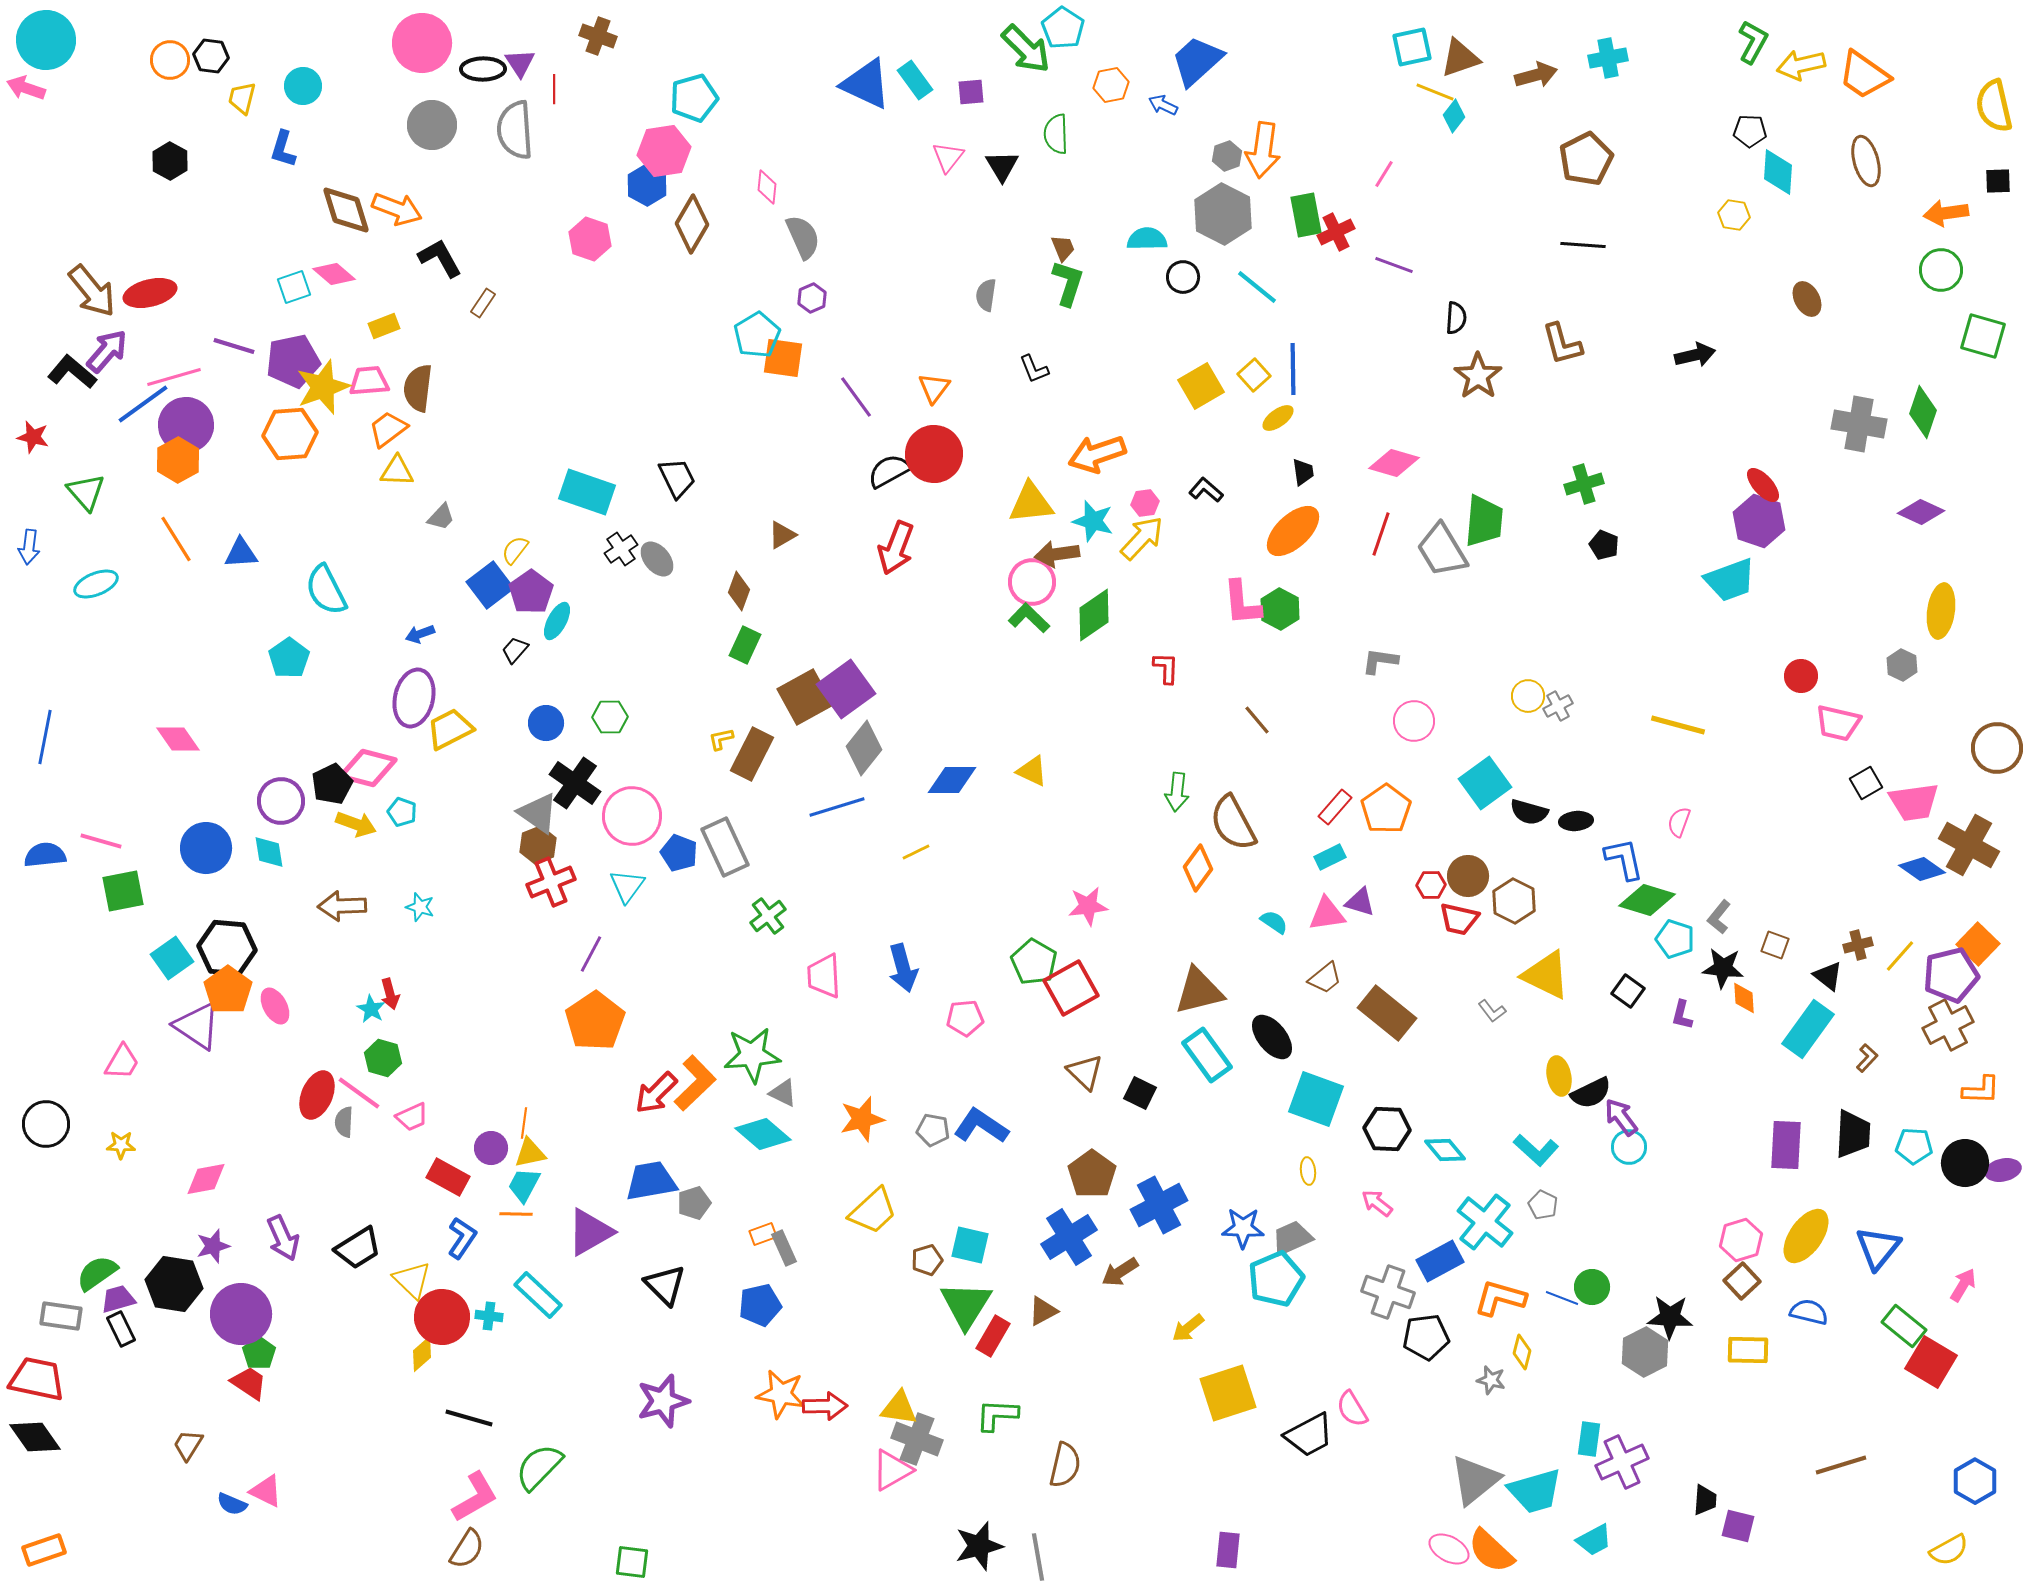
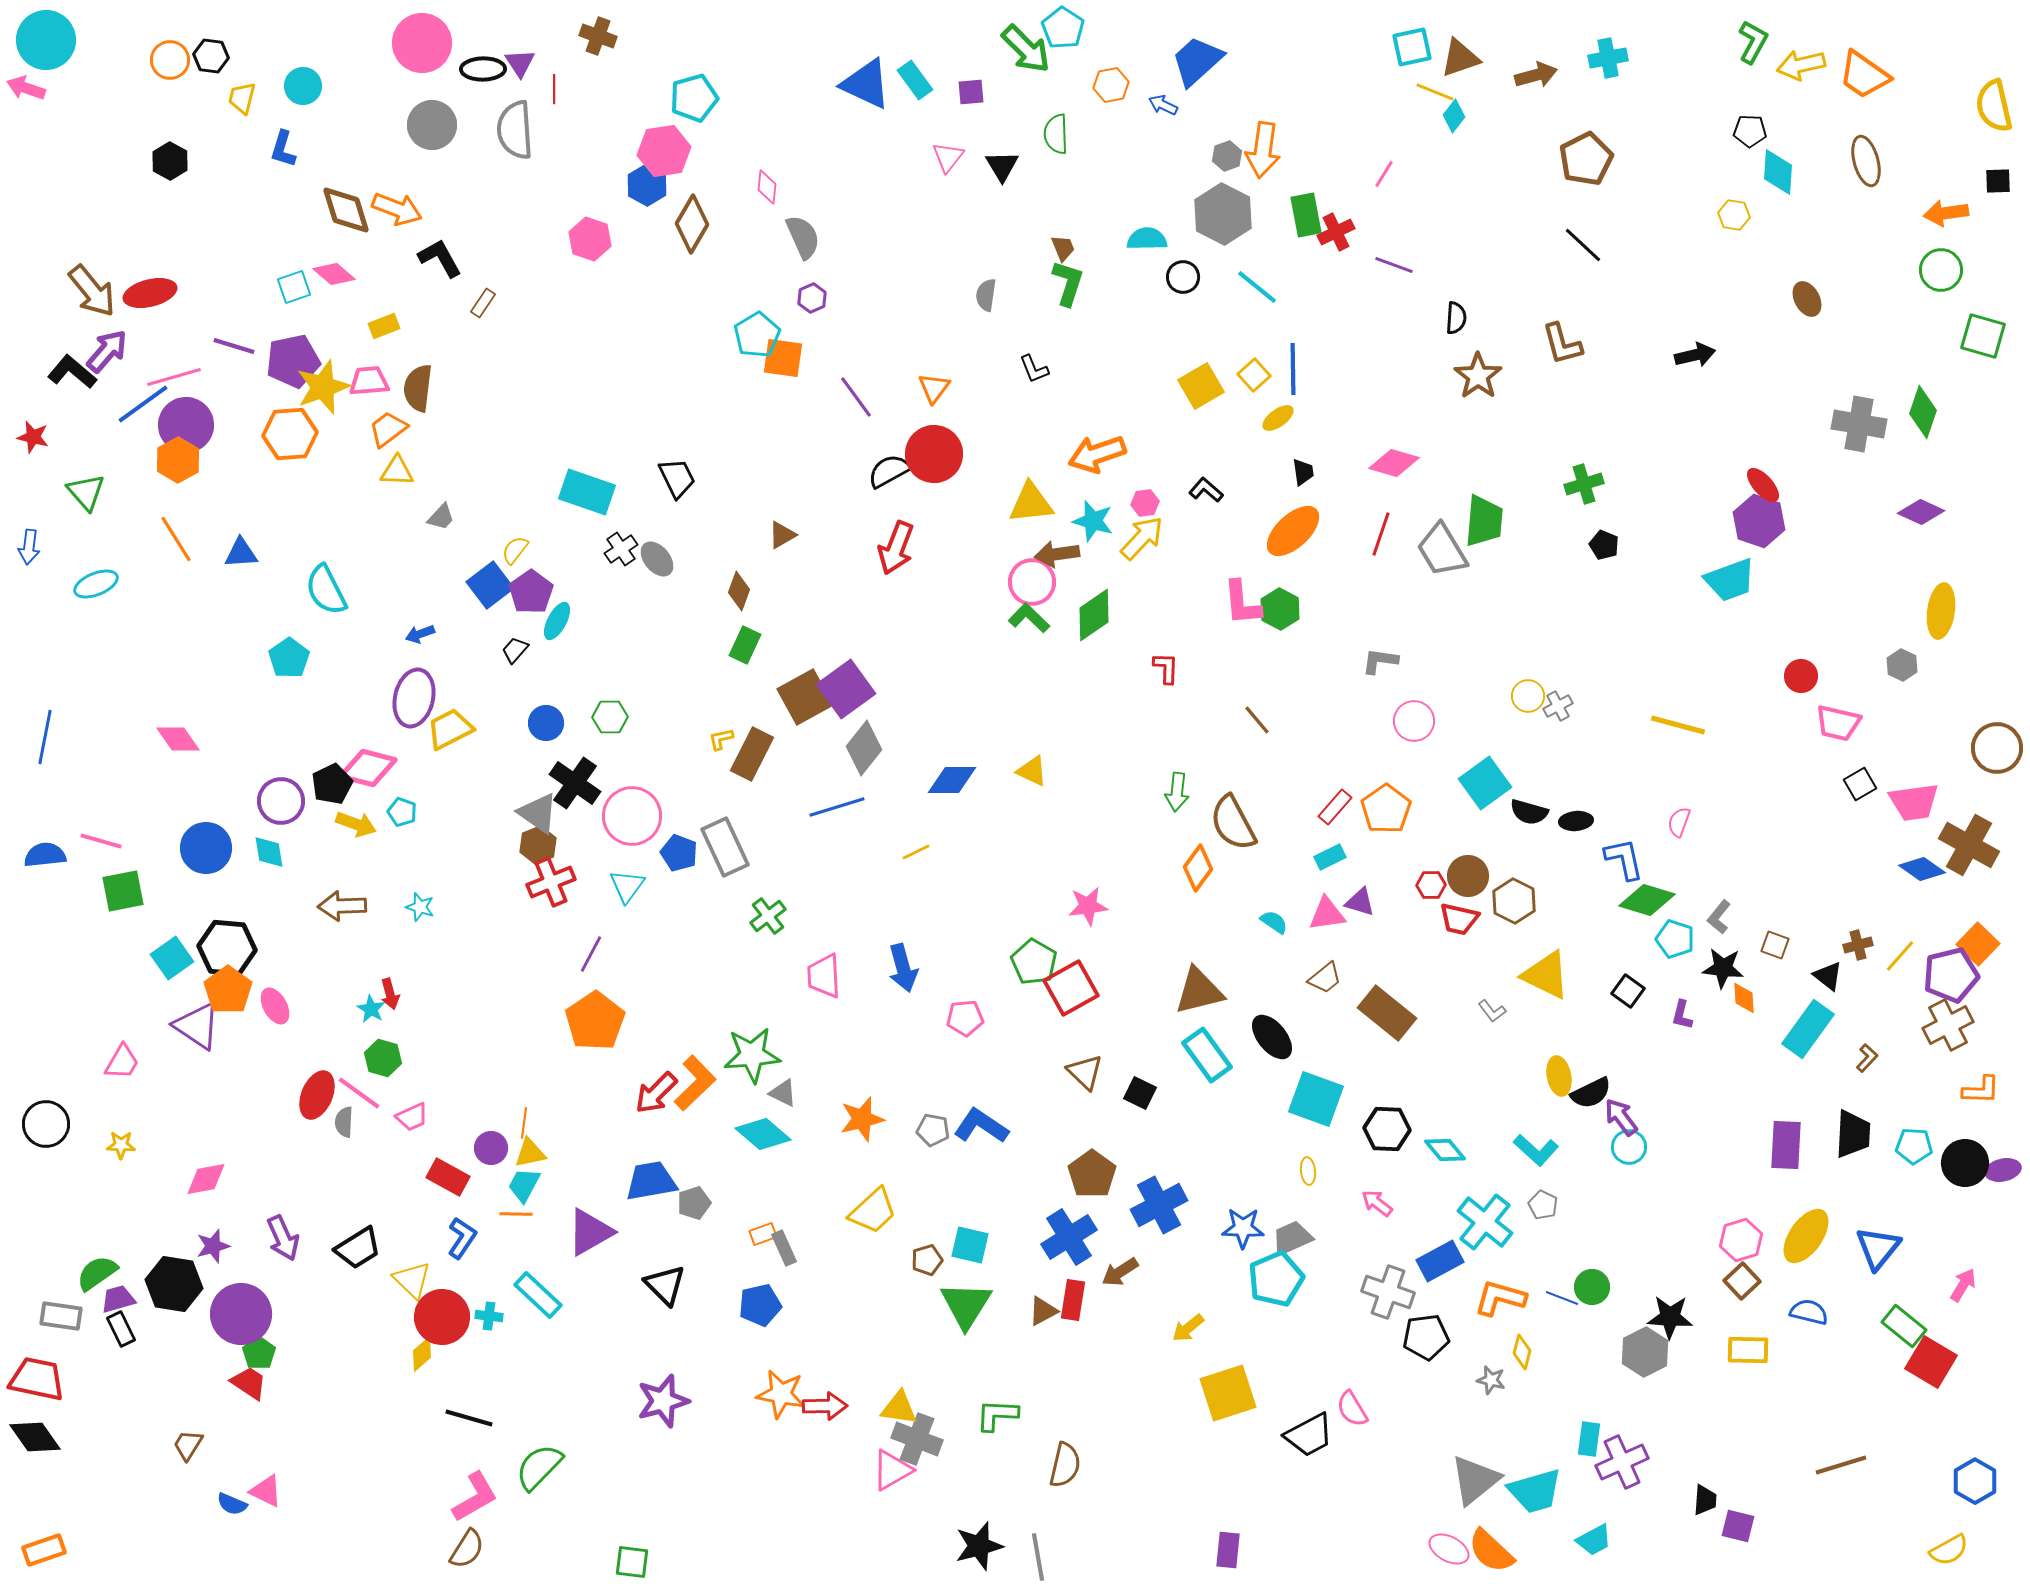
black line at (1583, 245): rotated 39 degrees clockwise
black square at (1866, 783): moved 6 px left, 1 px down
red rectangle at (993, 1336): moved 80 px right, 36 px up; rotated 21 degrees counterclockwise
